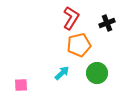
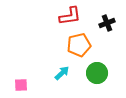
red L-shape: moved 1 px left, 2 px up; rotated 50 degrees clockwise
